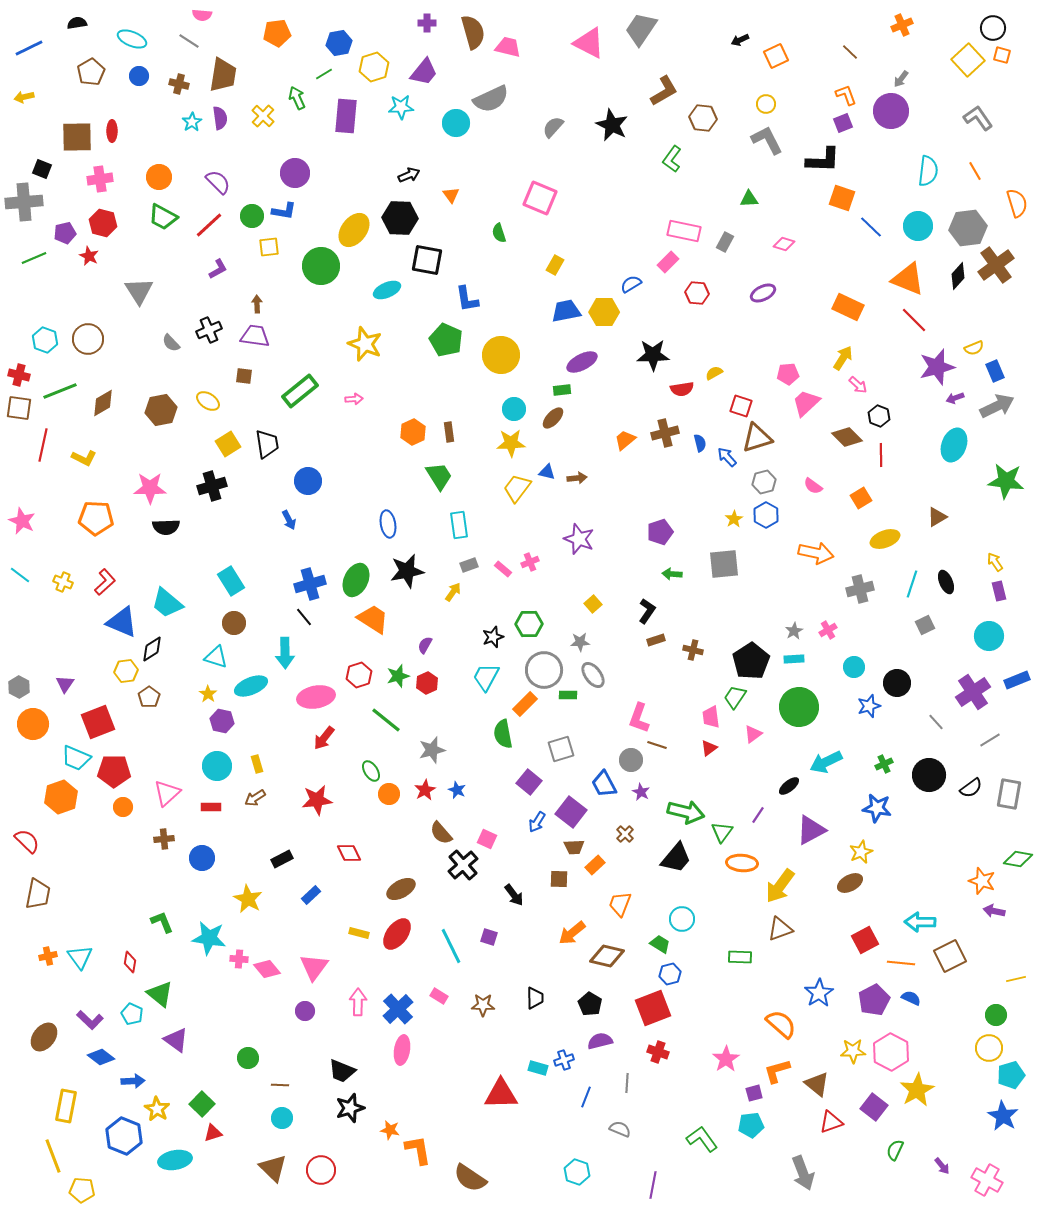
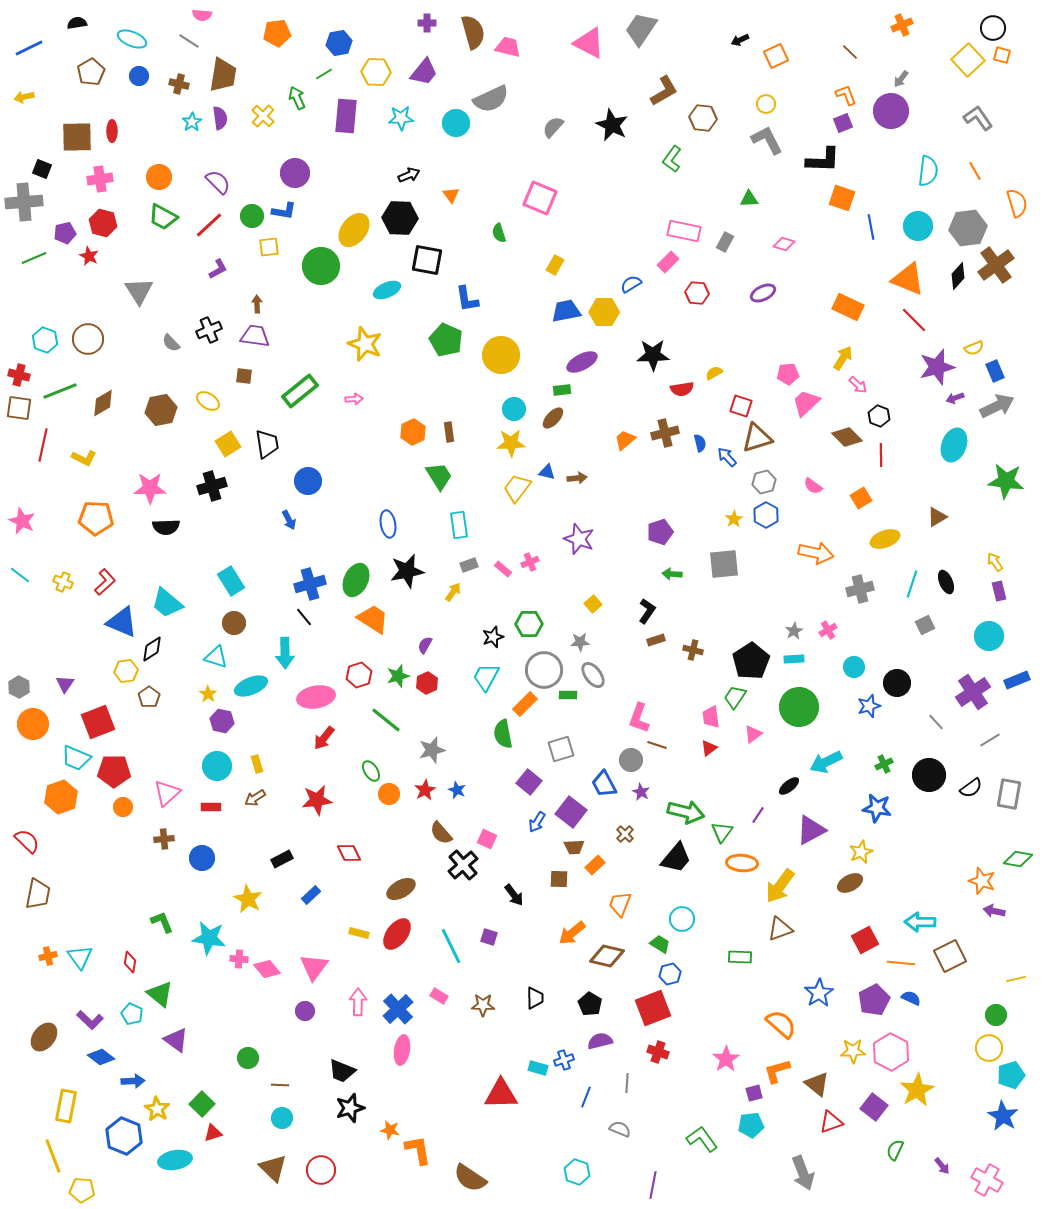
yellow hexagon at (374, 67): moved 2 px right, 5 px down; rotated 20 degrees clockwise
cyan star at (401, 107): moved 11 px down
blue line at (871, 227): rotated 35 degrees clockwise
